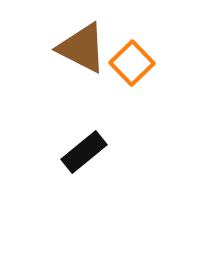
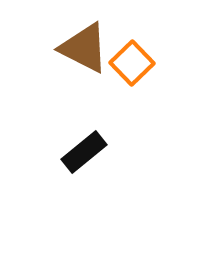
brown triangle: moved 2 px right
